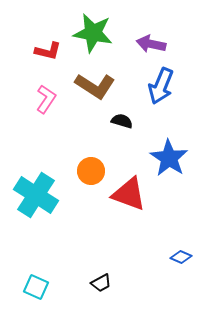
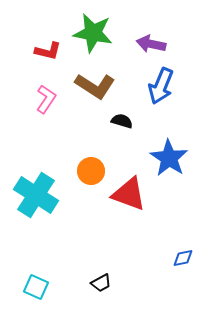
blue diamond: moved 2 px right, 1 px down; rotated 35 degrees counterclockwise
